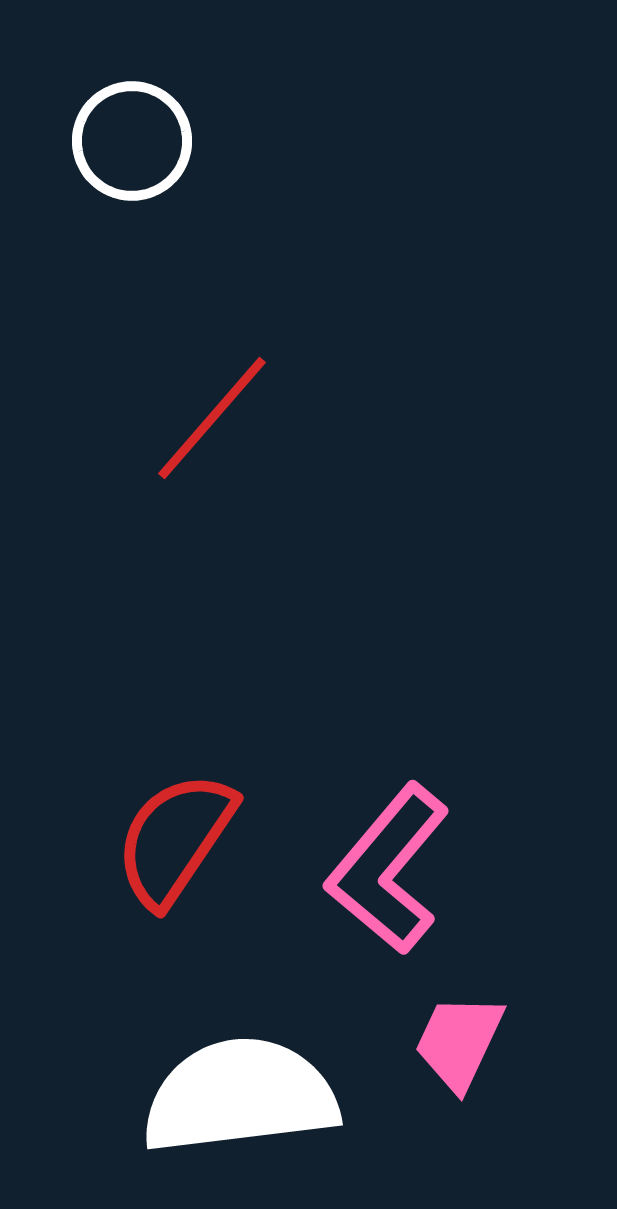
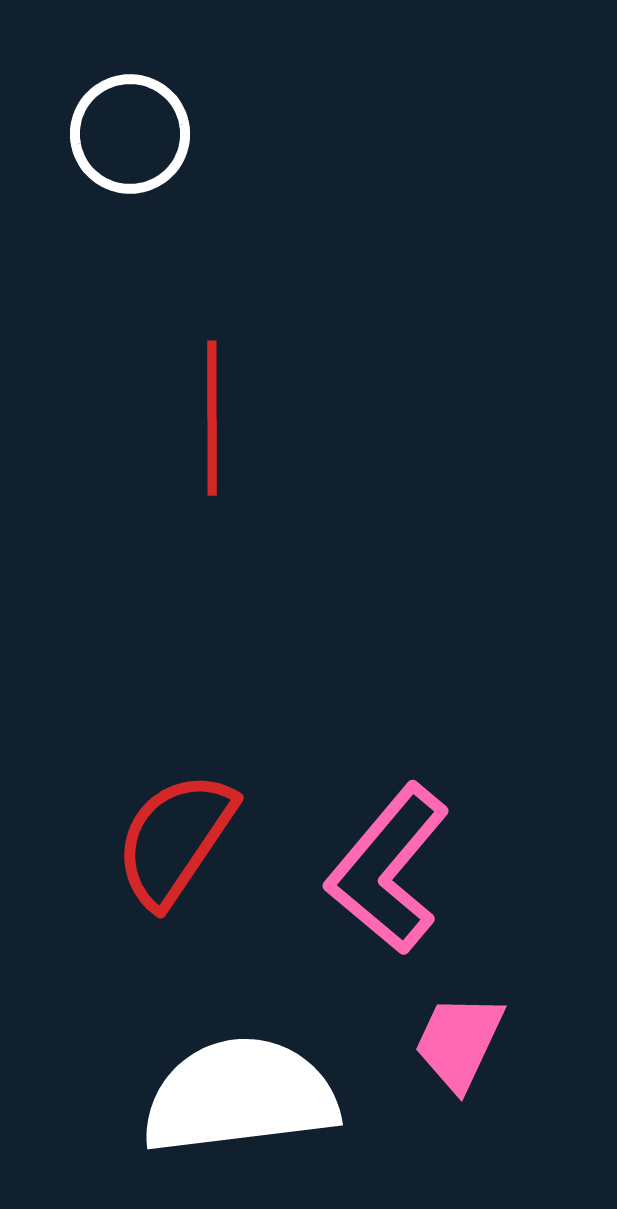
white circle: moved 2 px left, 7 px up
red line: rotated 41 degrees counterclockwise
